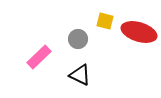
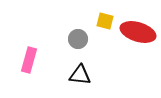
red ellipse: moved 1 px left
pink rectangle: moved 10 px left, 3 px down; rotated 30 degrees counterclockwise
black triangle: rotated 20 degrees counterclockwise
